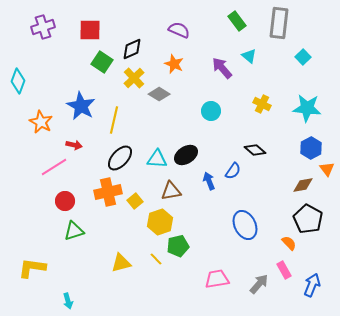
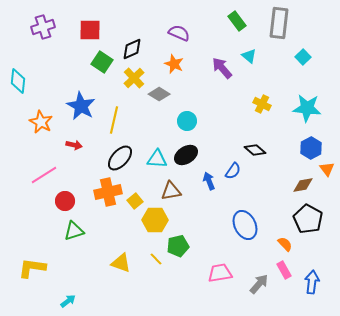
purple semicircle at (179, 30): moved 3 px down
cyan diamond at (18, 81): rotated 15 degrees counterclockwise
cyan circle at (211, 111): moved 24 px left, 10 px down
pink line at (54, 167): moved 10 px left, 8 px down
yellow hexagon at (160, 222): moved 5 px left, 2 px up; rotated 20 degrees clockwise
orange semicircle at (289, 243): moved 4 px left, 1 px down
yellow triangle at (121, 263): rotated 35 degrees clockwise
pink trapezoid at (217, 279): moved 3 px right, 6 px up
blue arrow at (312, 285): moved 3 px up; rotated 15 degrees counterclockwise
cyan arrow at (68, 301): rotated 112 degrees counterclockwise
